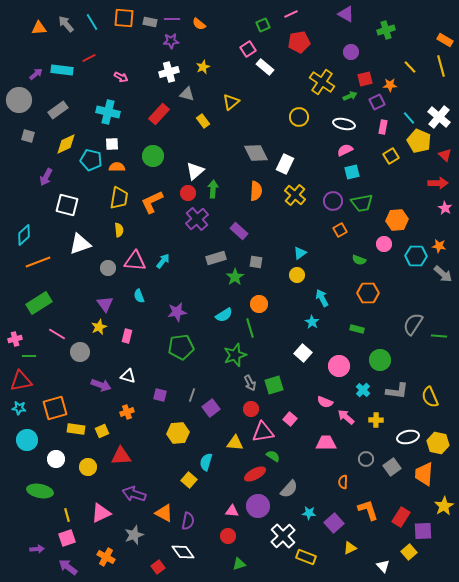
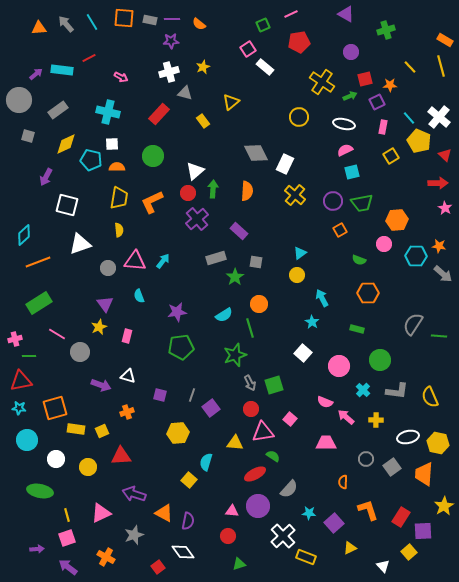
gray rectangle at (150, 22): moved 2 px up
gray triangle at (187, 94): moved 2 px left, 1 px up
orange semicircle at (256, 191): moved 9 px left
